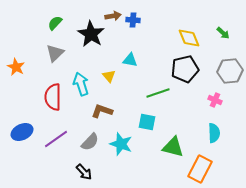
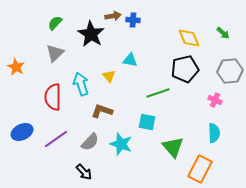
green triangle: rotated 35 degrees clockwise
